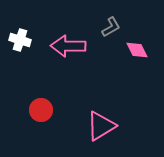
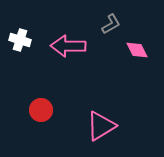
gray L-shape: moved 3 px up
